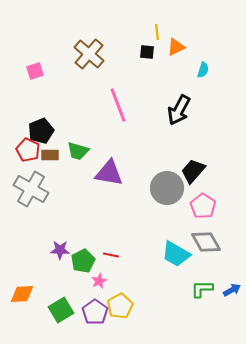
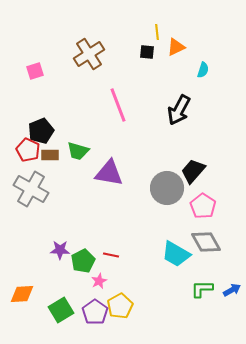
brown cross: rotated 16 degrees clockwise
